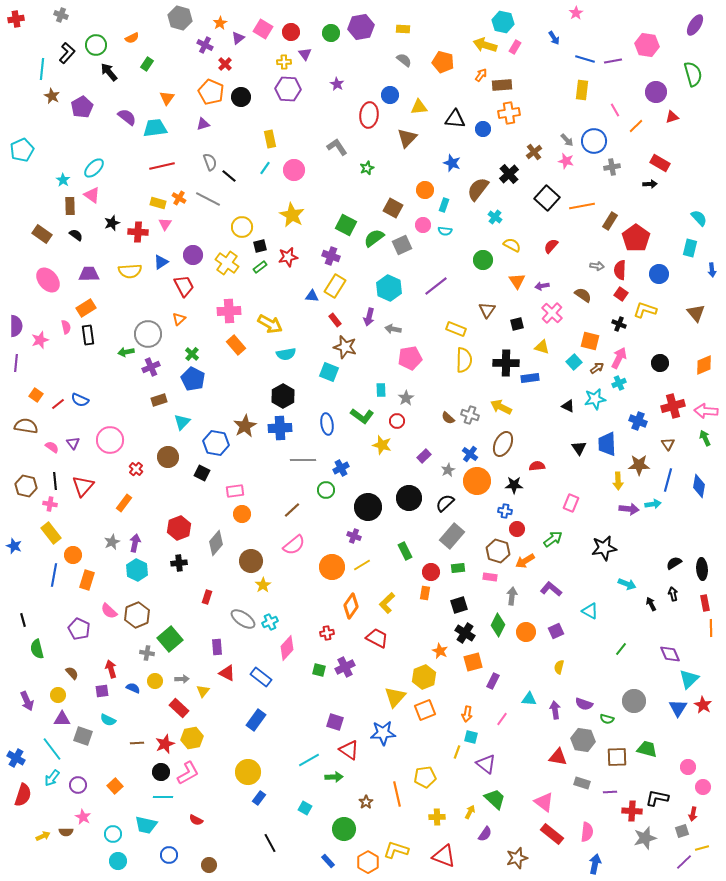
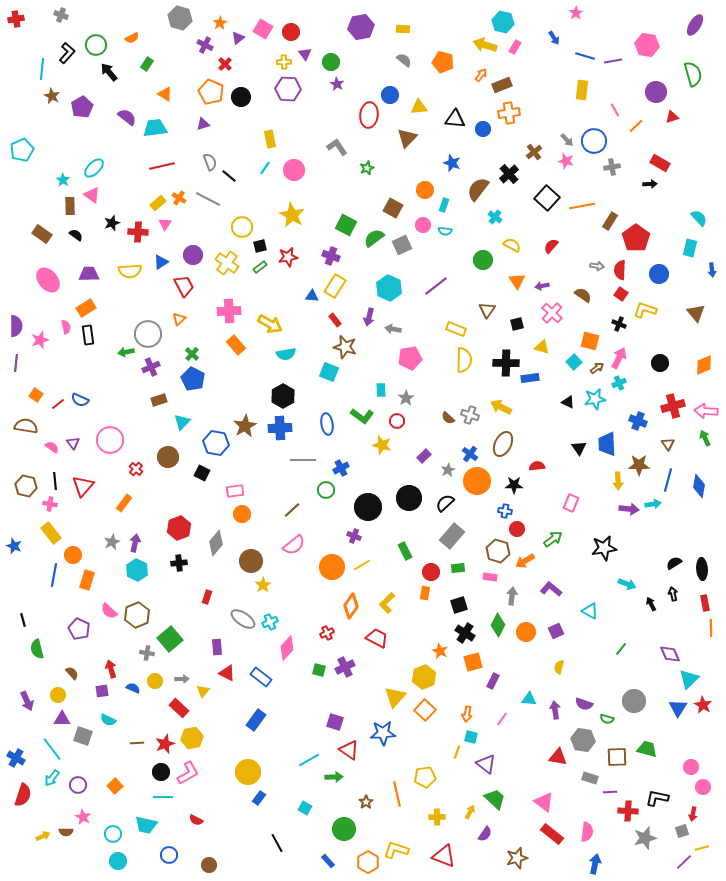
green circle at (331, 33): moved 29 px down
blue line at (585, 59): moved 3 px up
brown rectangle at (502, 85): rotated 18 degrees counterclockwise
orange triangle at (167, 98): moved 2 px left, 4 px up; rotated 35 degrees counterclockwise
yellow rectangle at (158, 203): rotated 56 degrees counterclockwise
black triangle at (568, 406): moved 4 px up
red cross at (327, 633): rotated 16 degrees counterclockwise
orange square at (425, 710): rotated 25 degrees counterclockwise
pink circle at (688, 767): moved 3 px right
gray rectangle at (582, 783): moved 8 px right, 5 px up
red cross at (632, 811): moved 4 px left
black line at (270, 843): moved 7 px right
